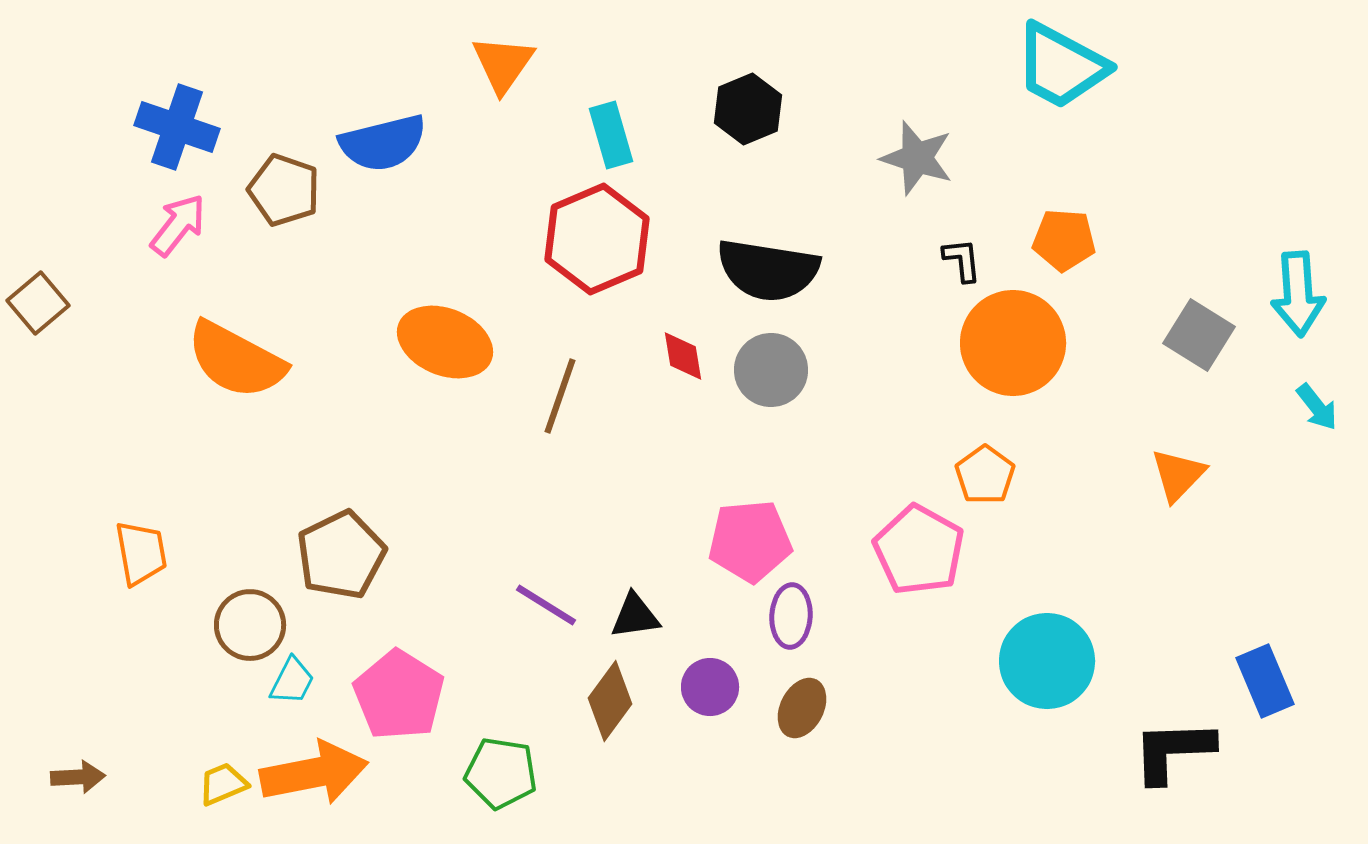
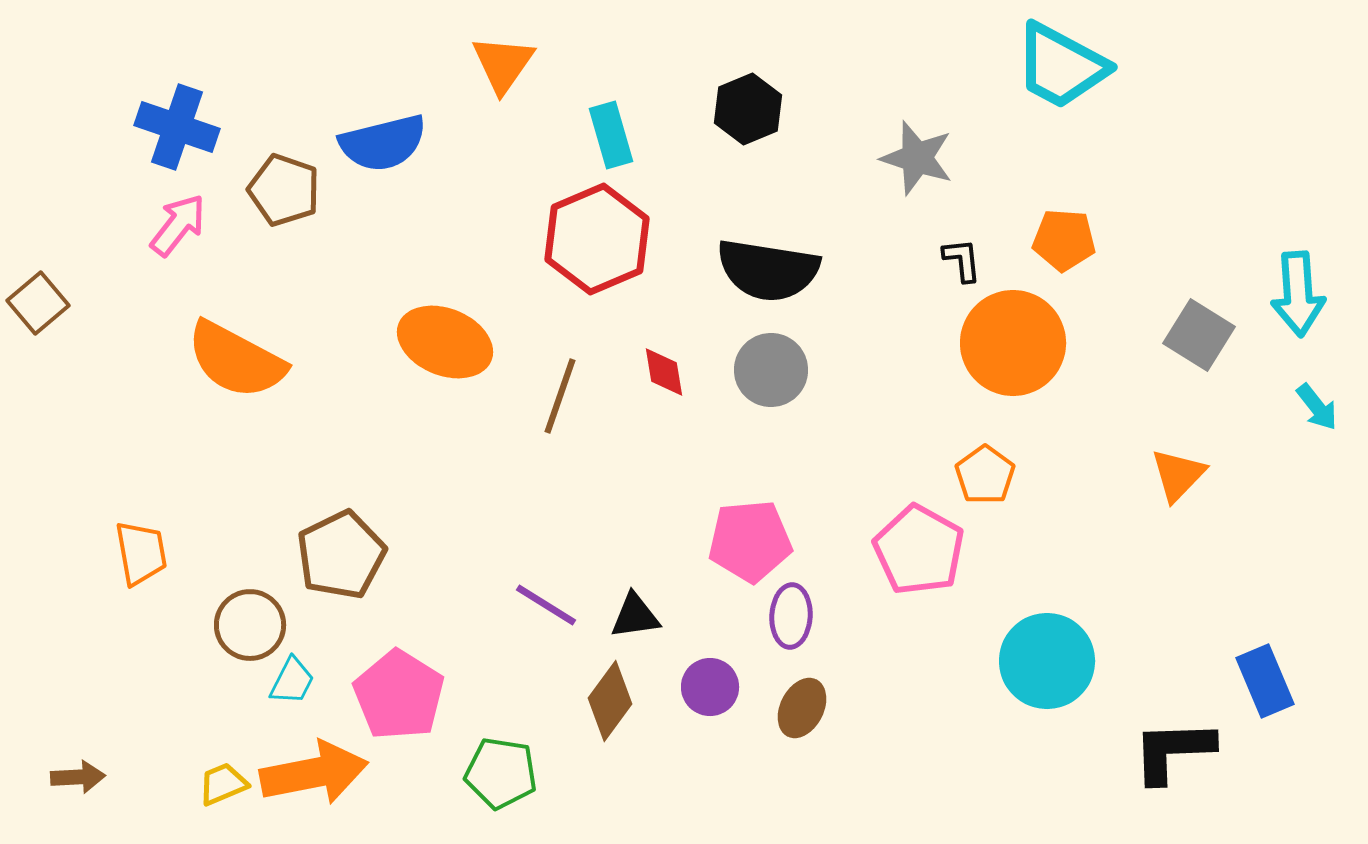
red diamond at (683, 356): moved 19 px left, 16 px down
